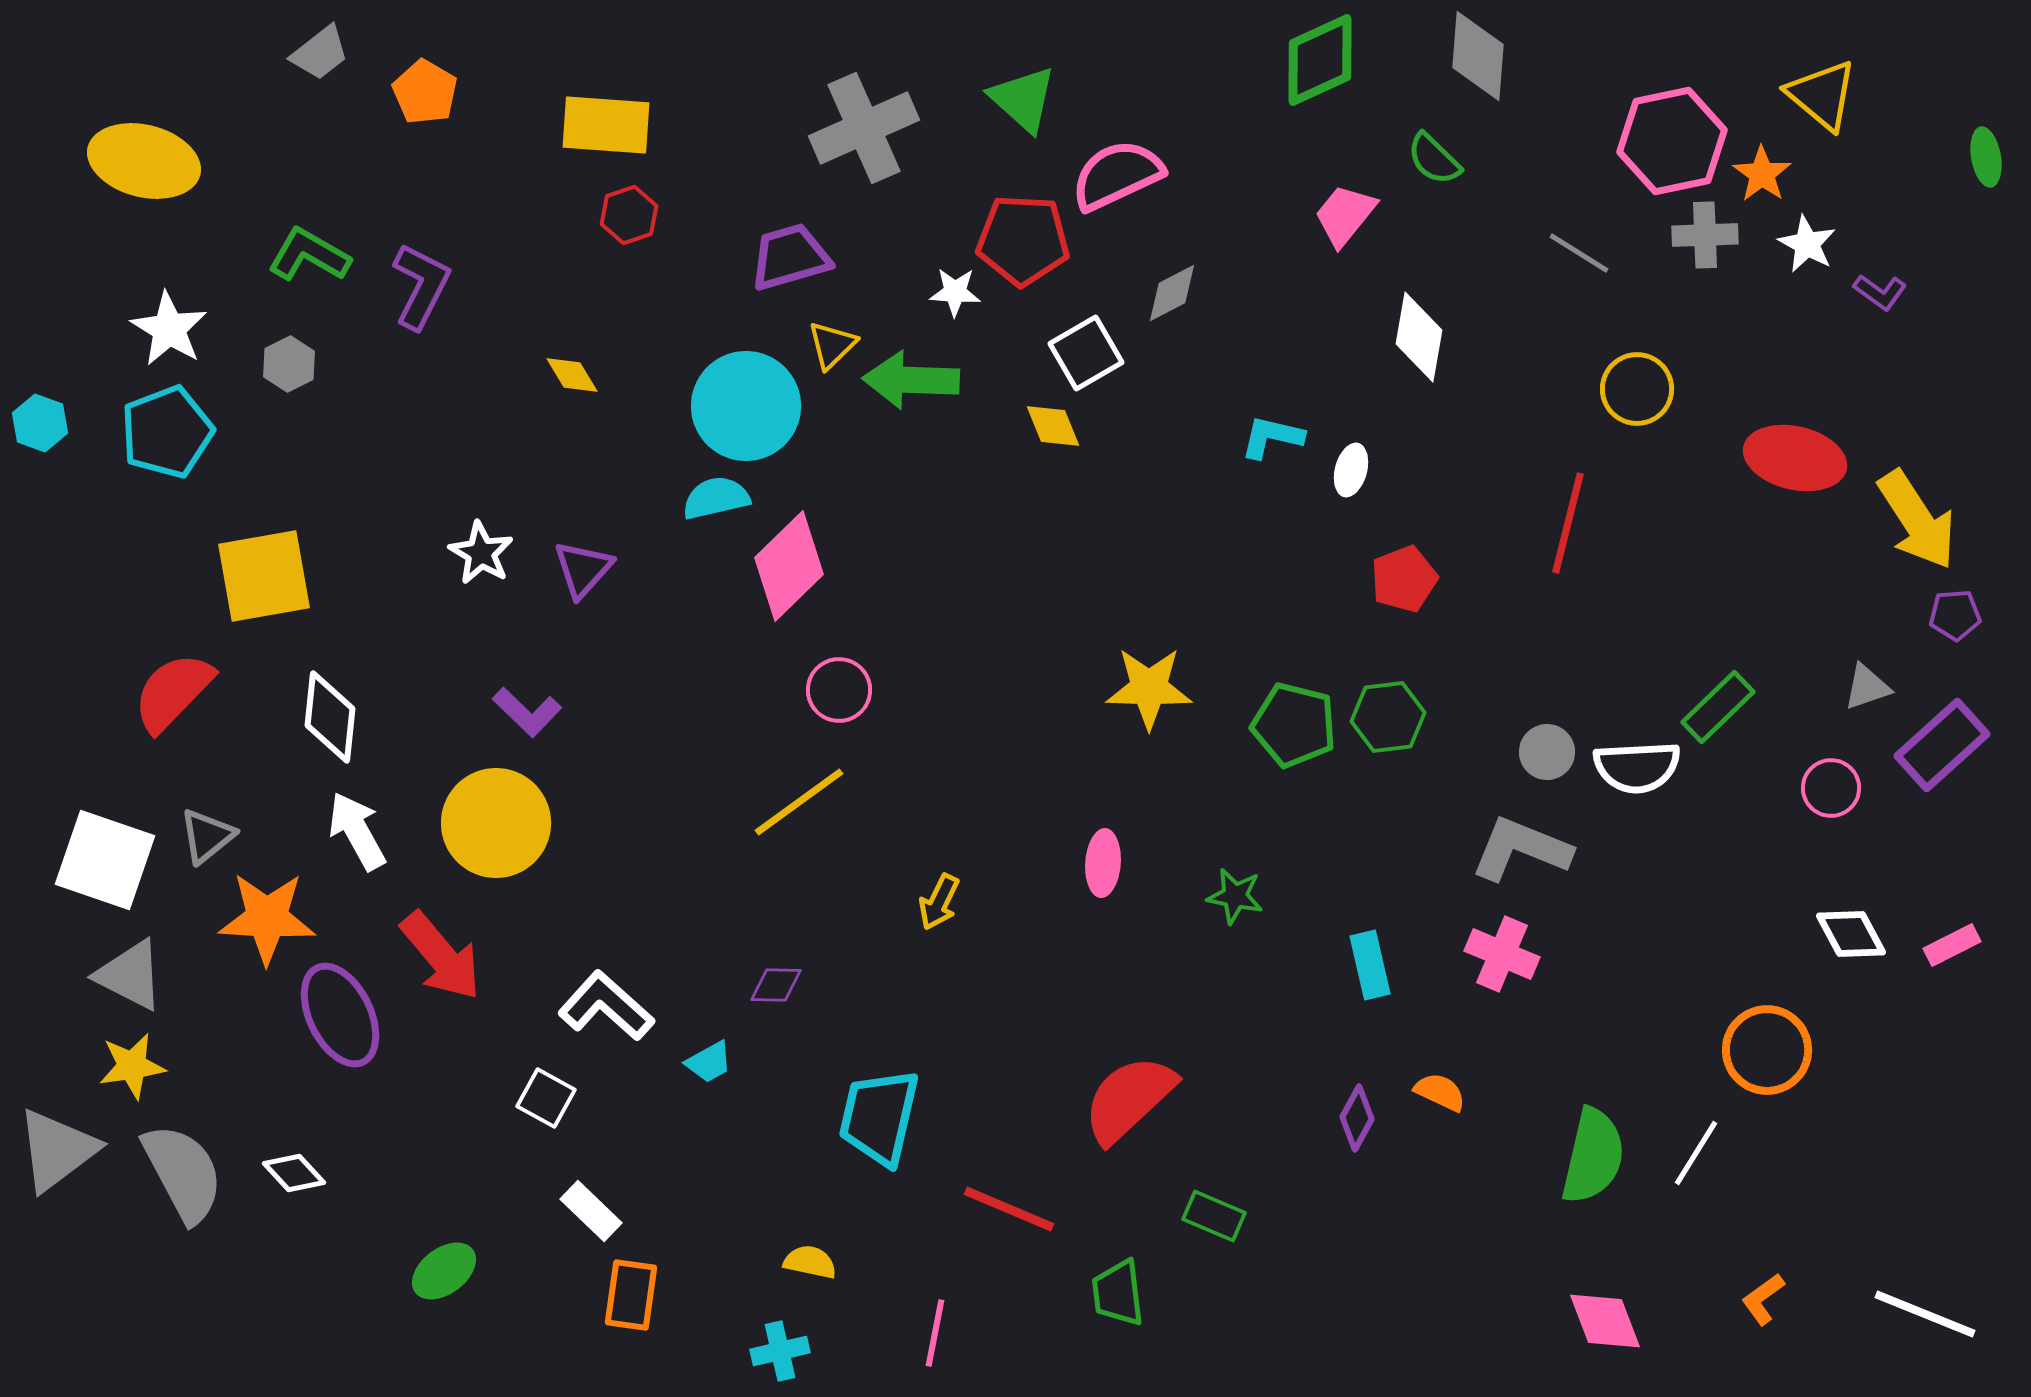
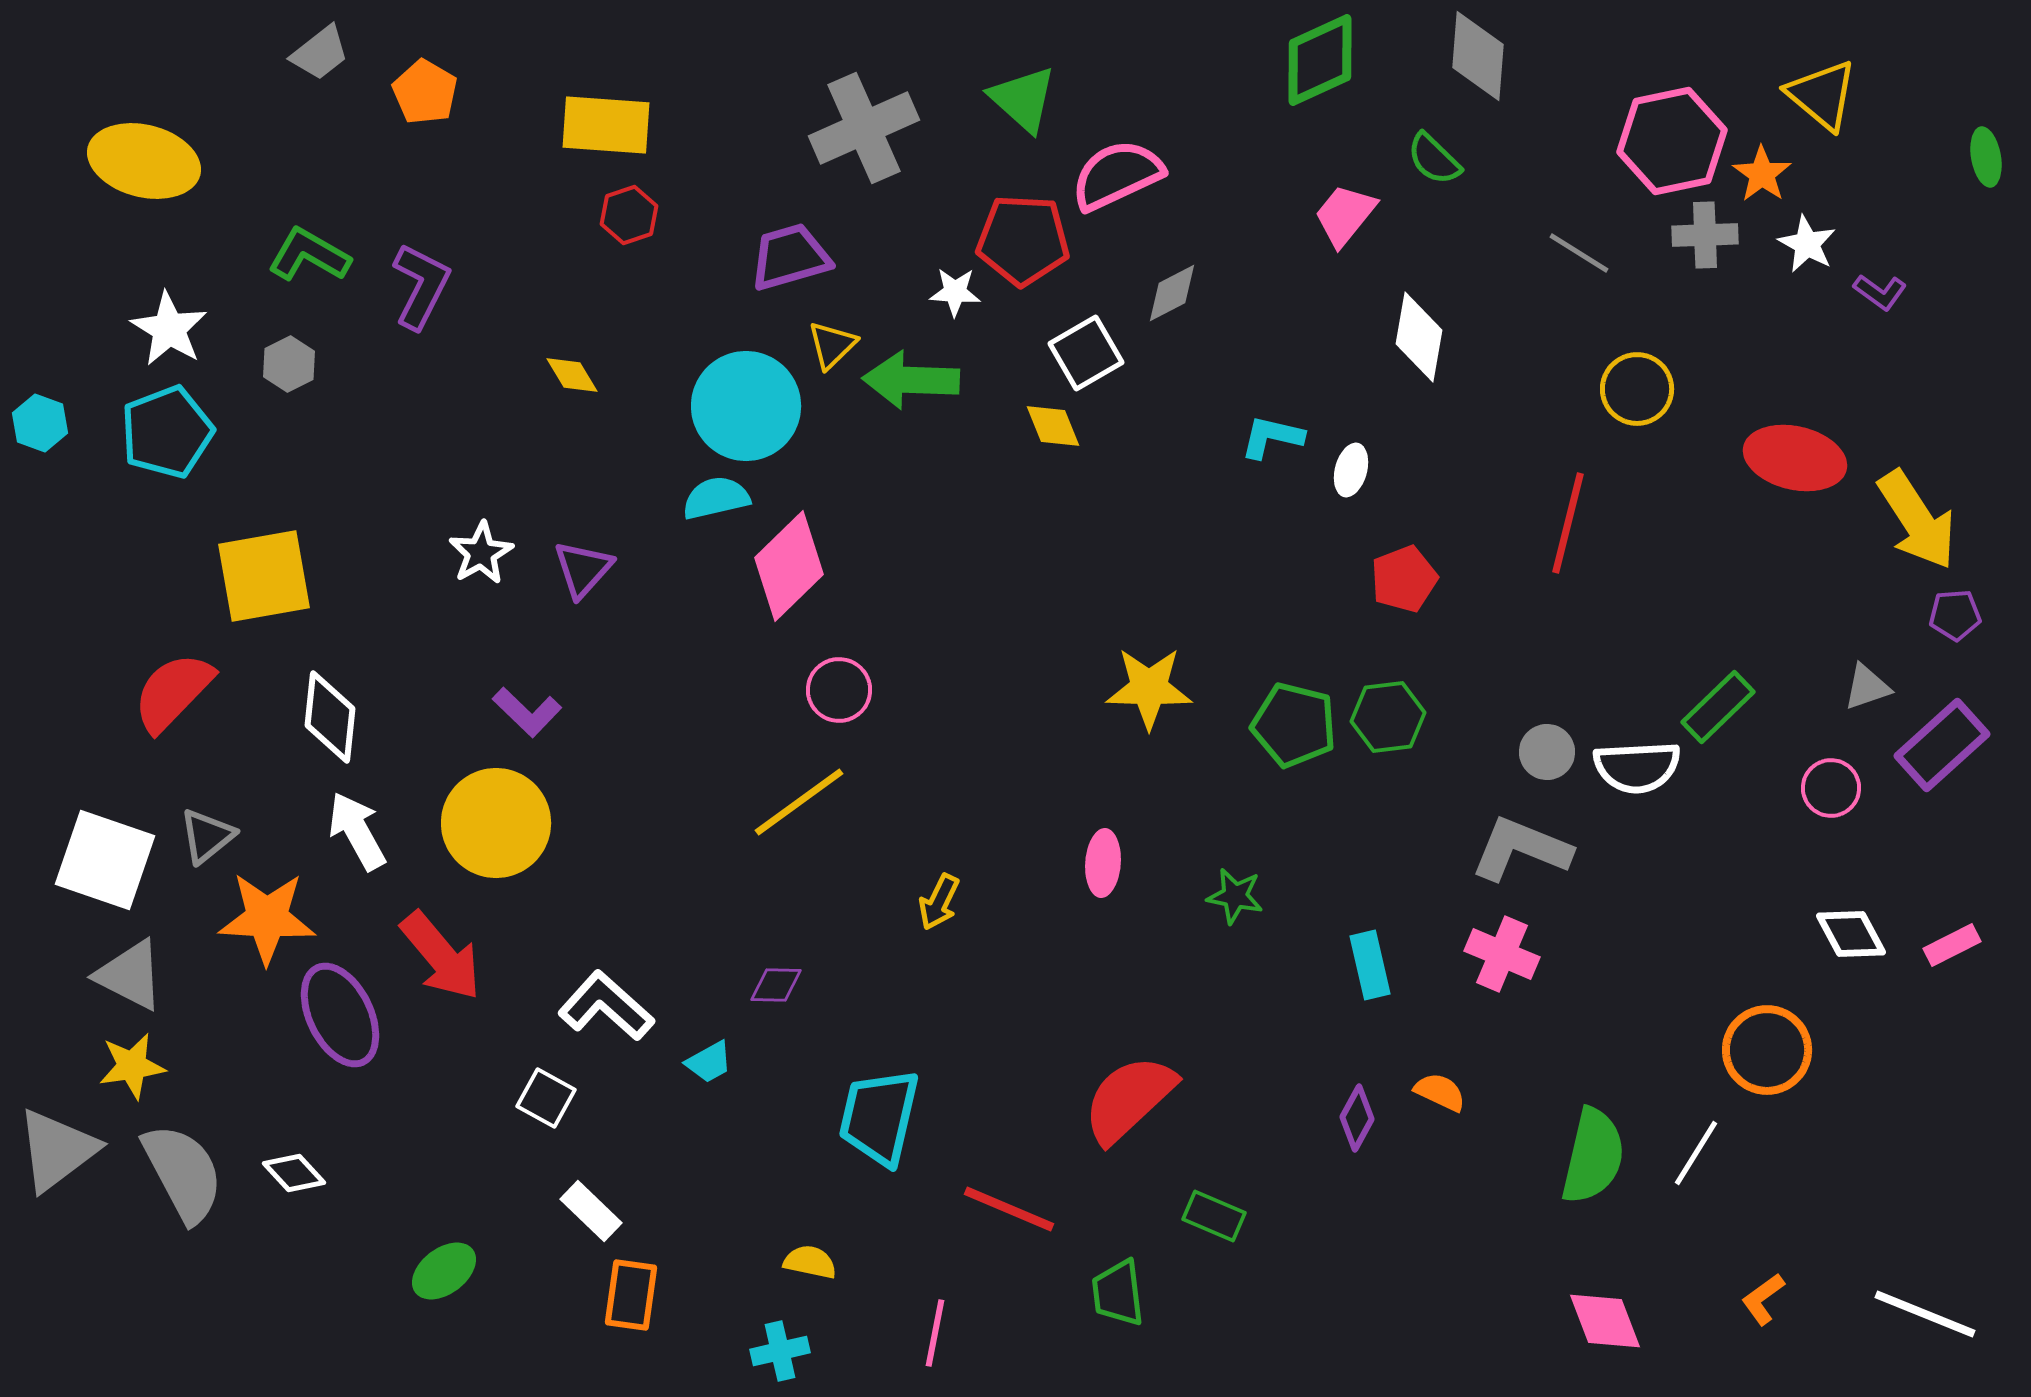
white star at (481, 553): rotated 12 degrees clockwise
